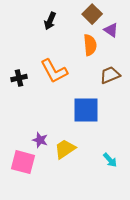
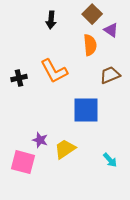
black arrow: moved 1 px right, 1 px up; rotated 18 degrees counterclockwise
